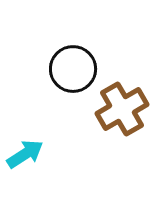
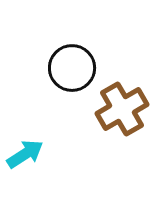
black circle: moved 1 px left, 1 px up
